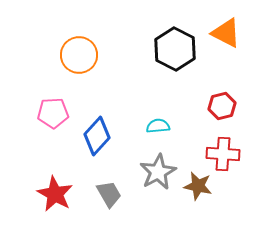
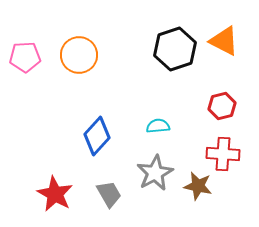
orange triangle: moved 2 px left, 8 px down
black hexagon: rotated 15 degrees clockwise
pink pentagon: moved 28 px left, 56 px up
gray star: moved 3 px left, 1 px down
